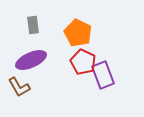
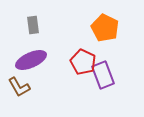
orange pentagon: moved 27 px right, 5 px up
